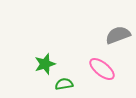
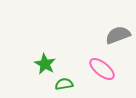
green star: rotated 25 degrees counterclockwise
